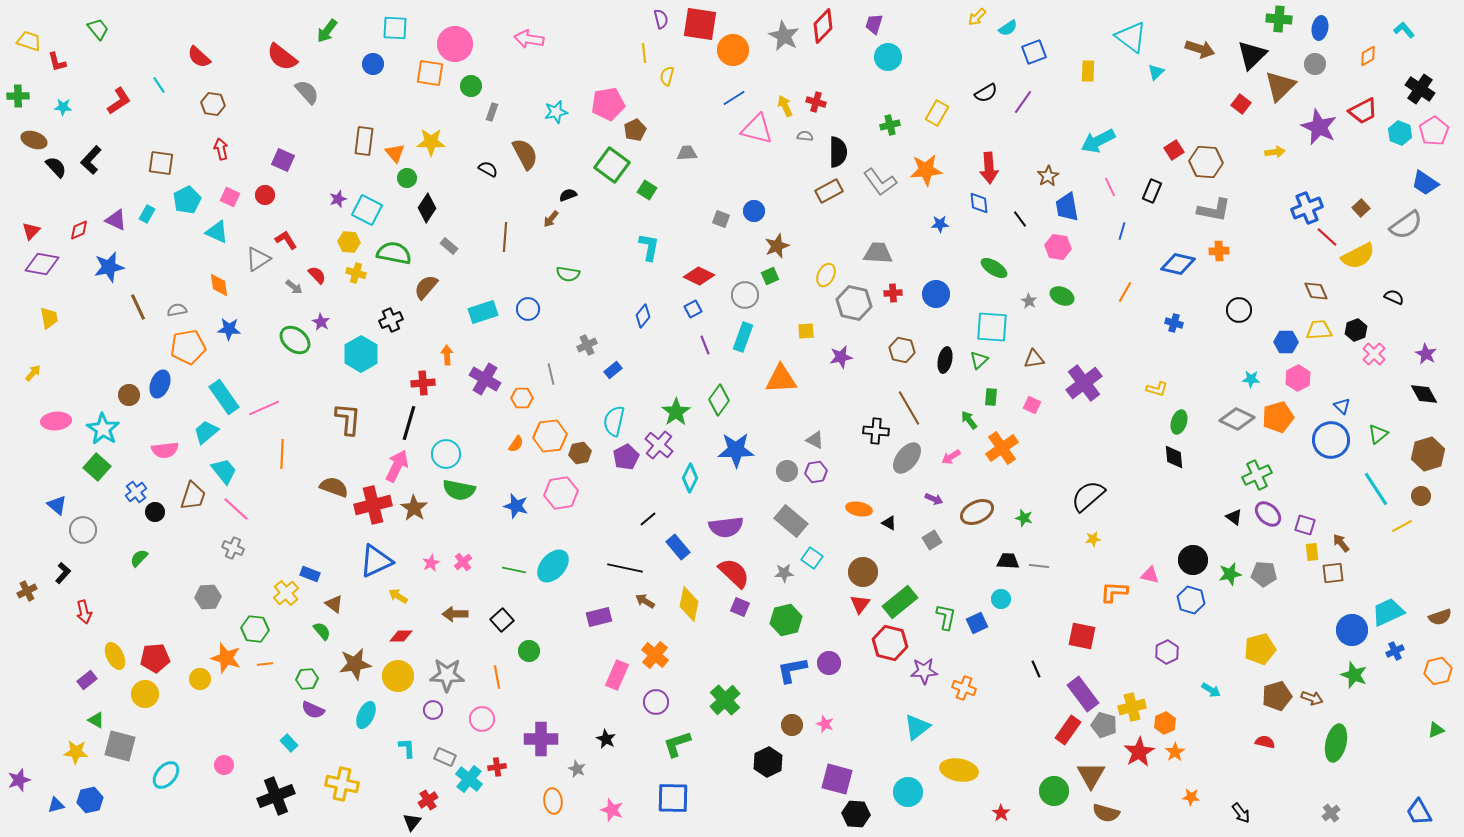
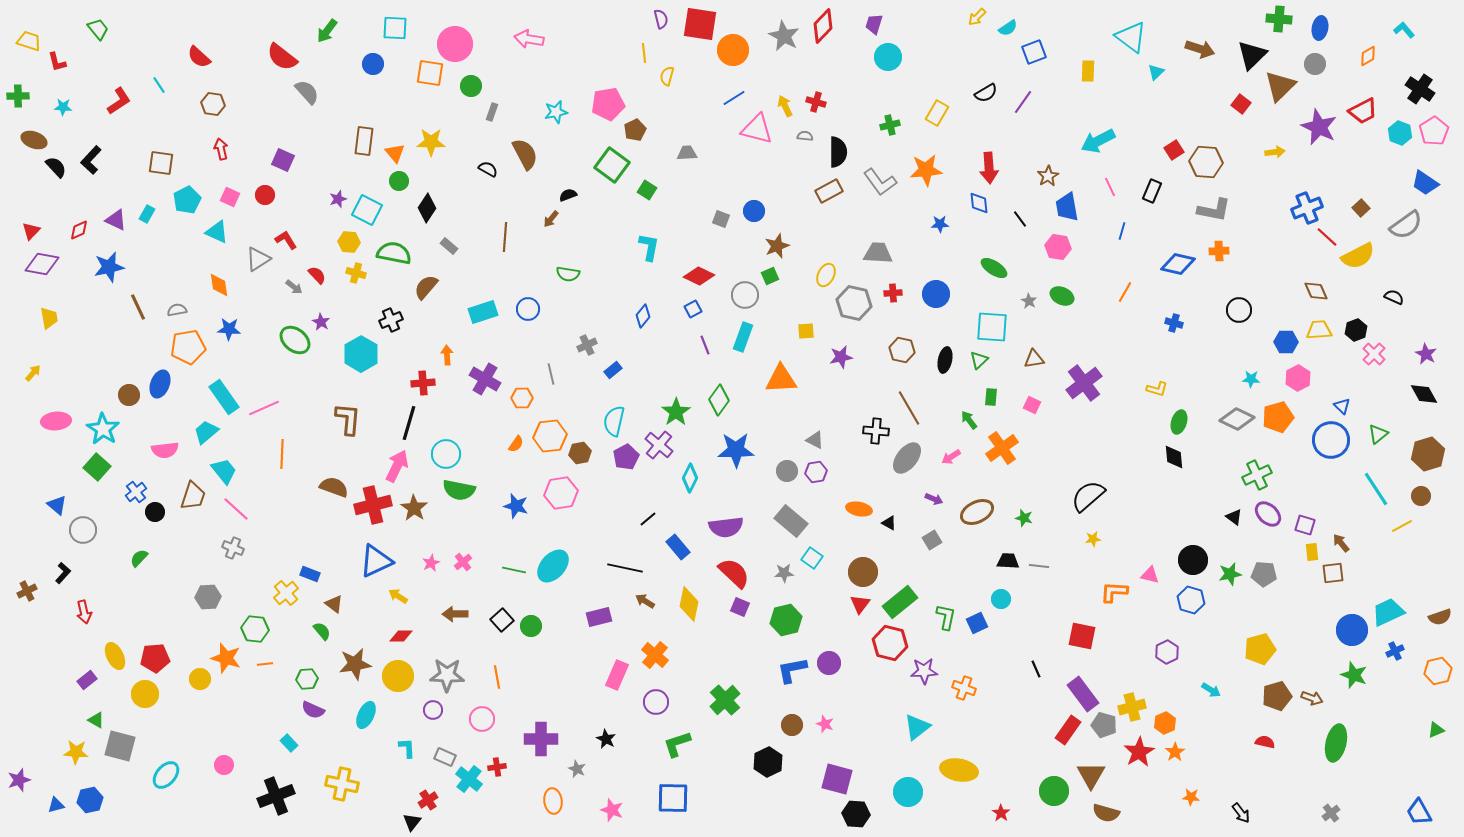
green circle at (407, 178): moved 8 px left, 3 px down
green circle at (529, 651): moved 2 px right, 25 px up
